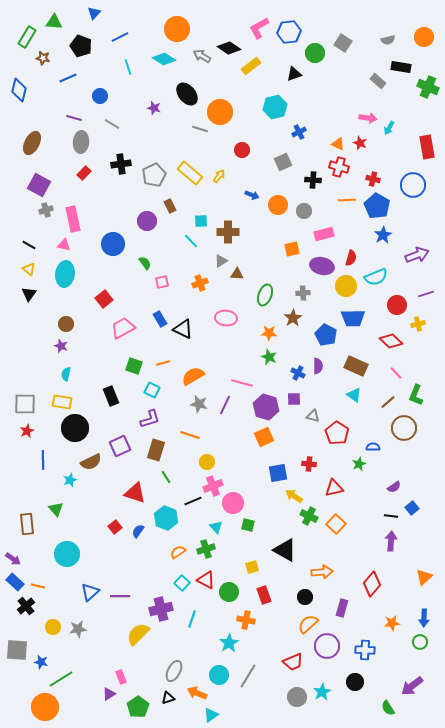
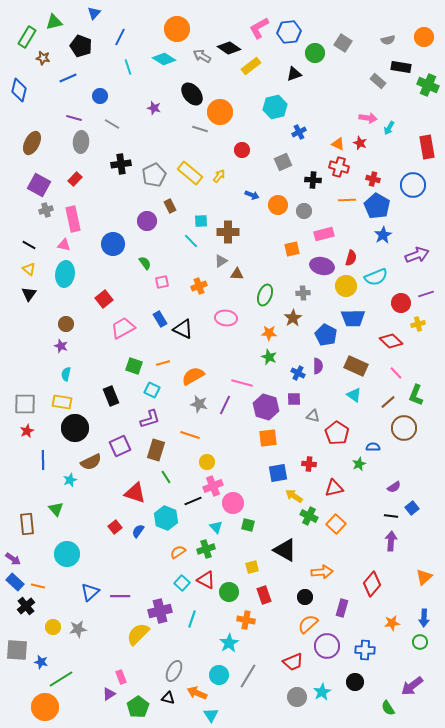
green triangle at (54, 22): rotated 18 degrees counterclockwise
blue line at (120, 37): rotated 36 degrees counterclockwise
green cross at (428, 87): moved 2 px up
black ellipse at (187, 94): moved 5 px right
red rectangle at (84, 173): moved 9 px left, 6 px down
orange cross at (200, 283): moved 1 px left, 3 px down
red circle at (397, 305): moved 4 px right, 2 px up
orange square at (264, 437): moved 4 px right, 1 px down; rotated 18 degrees clockwise
purple cross at (161, 609): moved 1 px left, 2 px down
black triangle at (168, 698): rotated 32 degrees clockwise
cyan triangle at (211, 715): rotated 28 degrees counterclockwise
